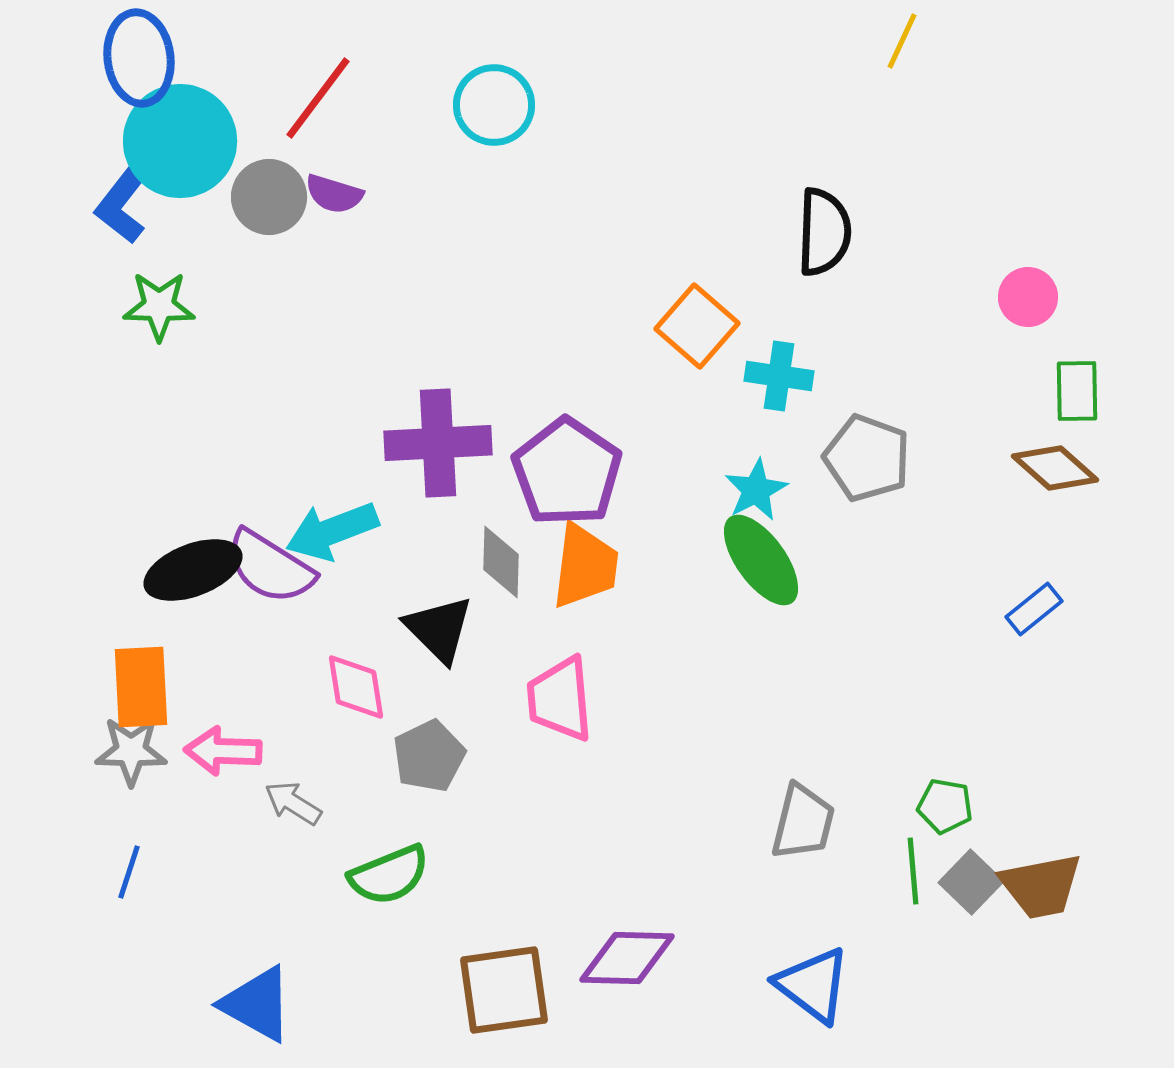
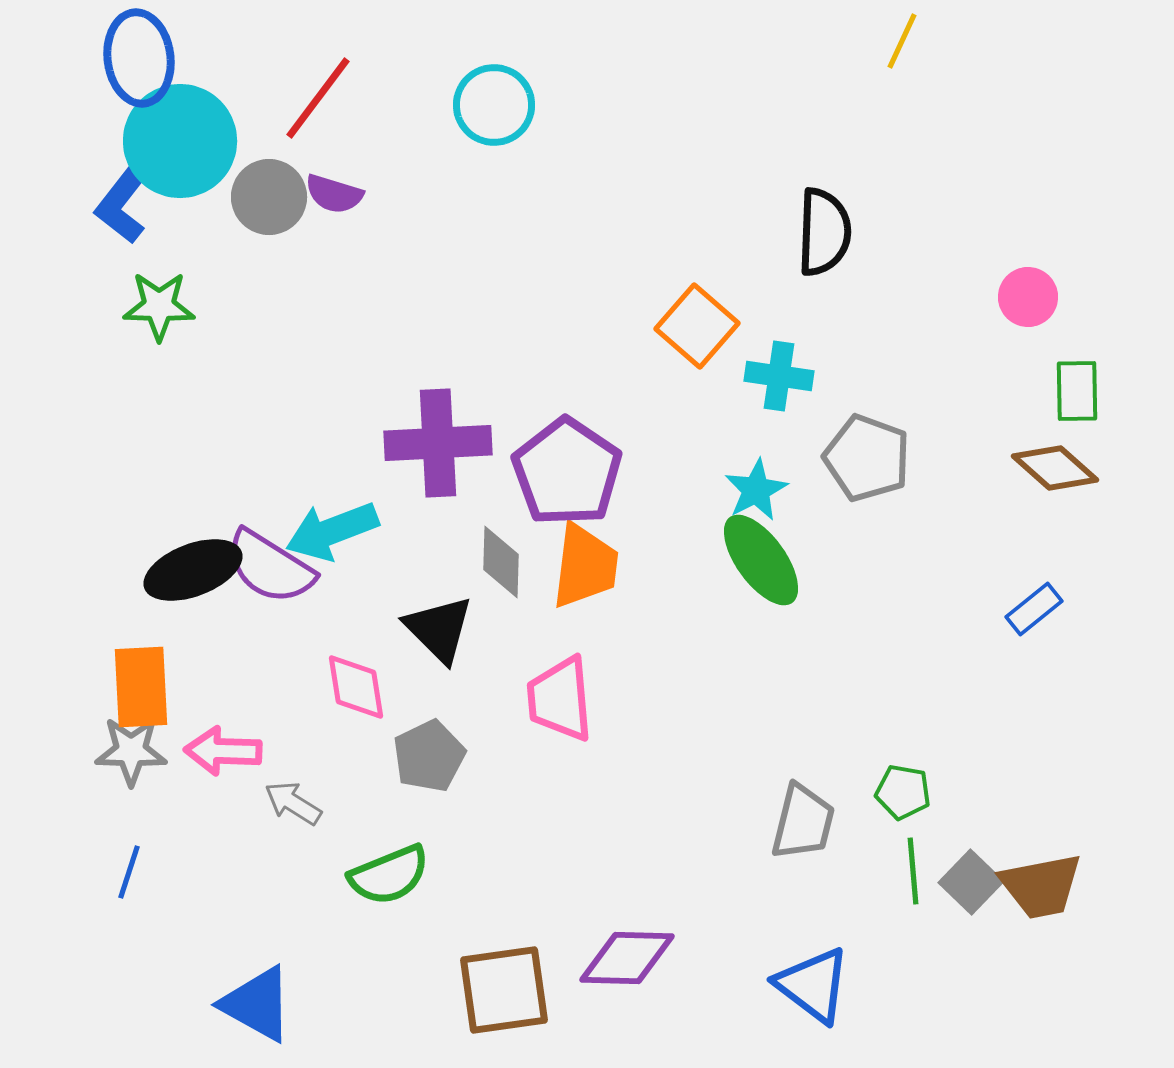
green pentagon at (945, 806): moved 42 px left, 14 px up
